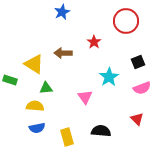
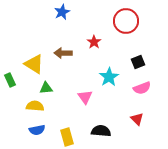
green rectangle: rotated 48 degrees clockwise
blue semicircle: moved 2 px down
